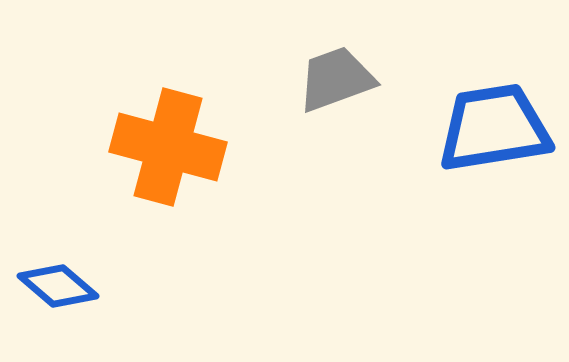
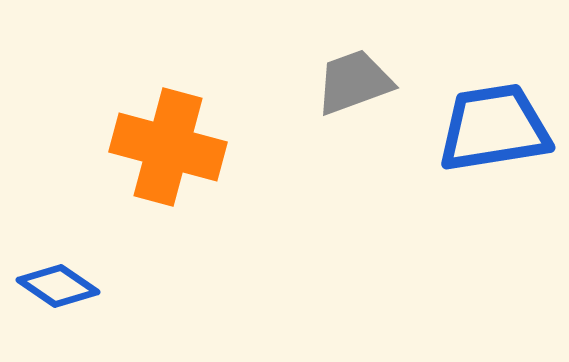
gray trapezoid: moved 18 px right, 3 px down
blue diamond: rotated 6 degrees counterclockwise
